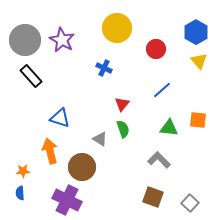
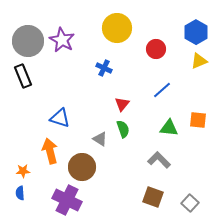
gray circle: moved 3 px right, 1 px down
yellow triangle: rotated 48 degrees clockwise
black rectangle: moved 8 px left; rotated 20 degrees clockwise
